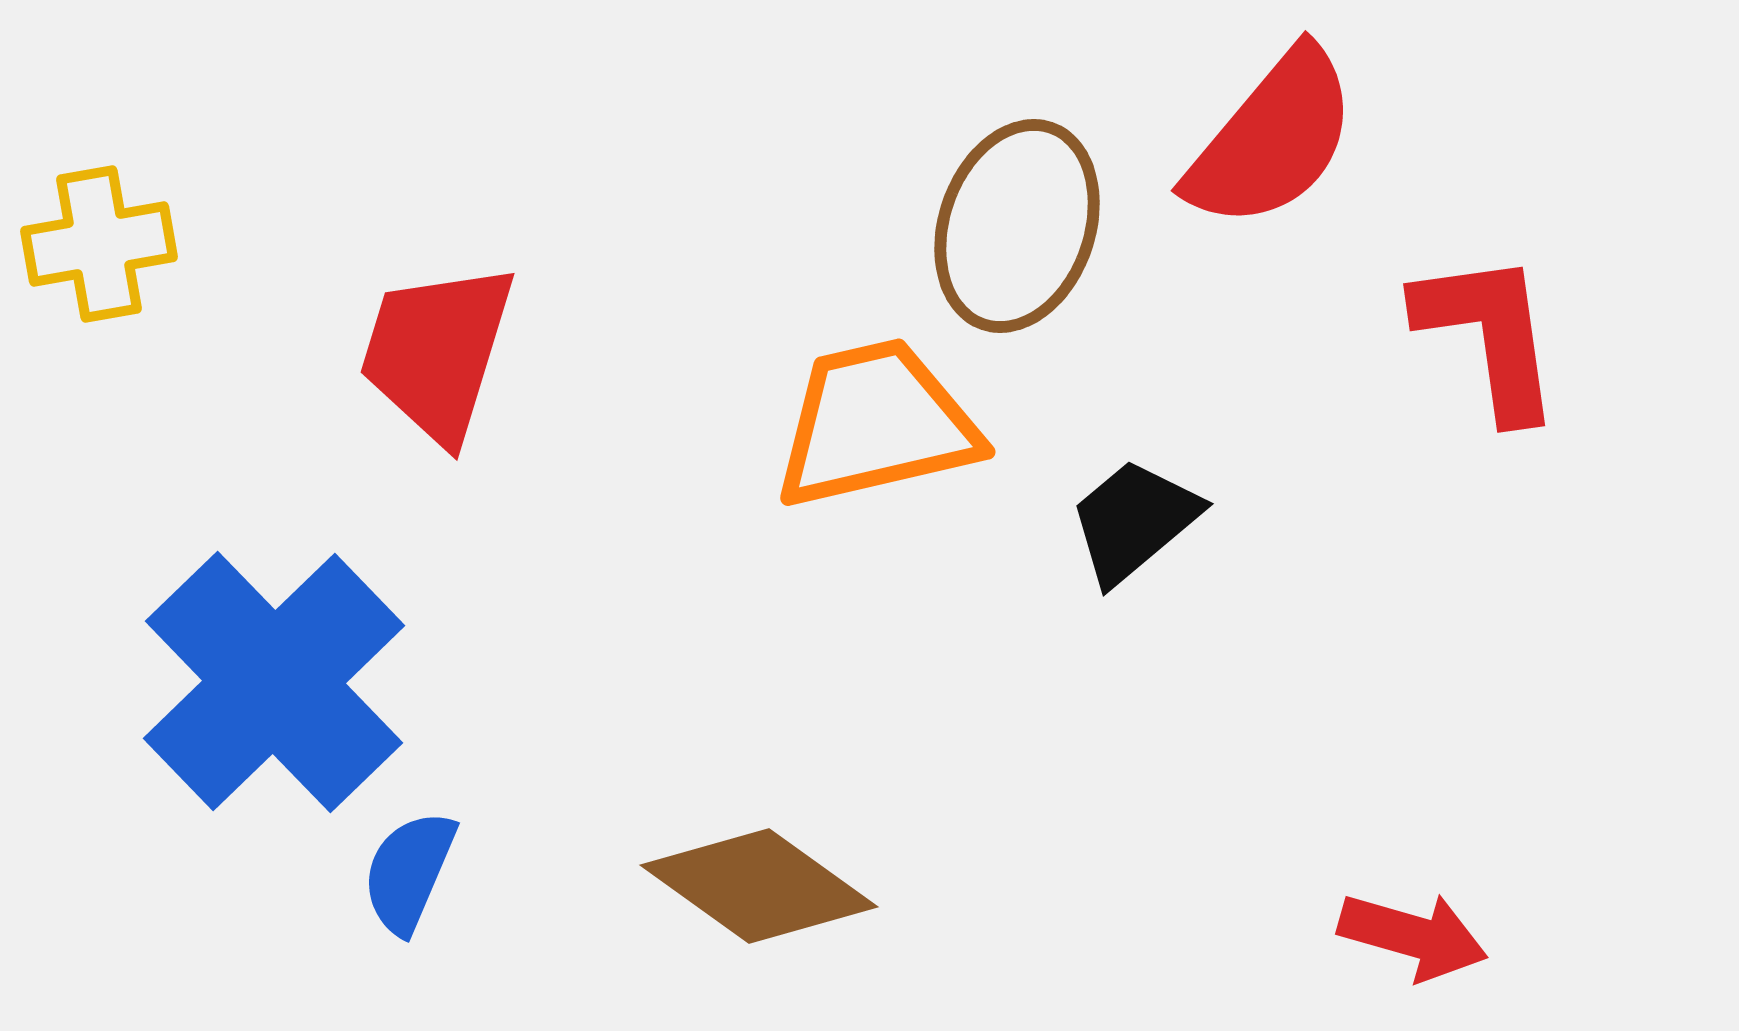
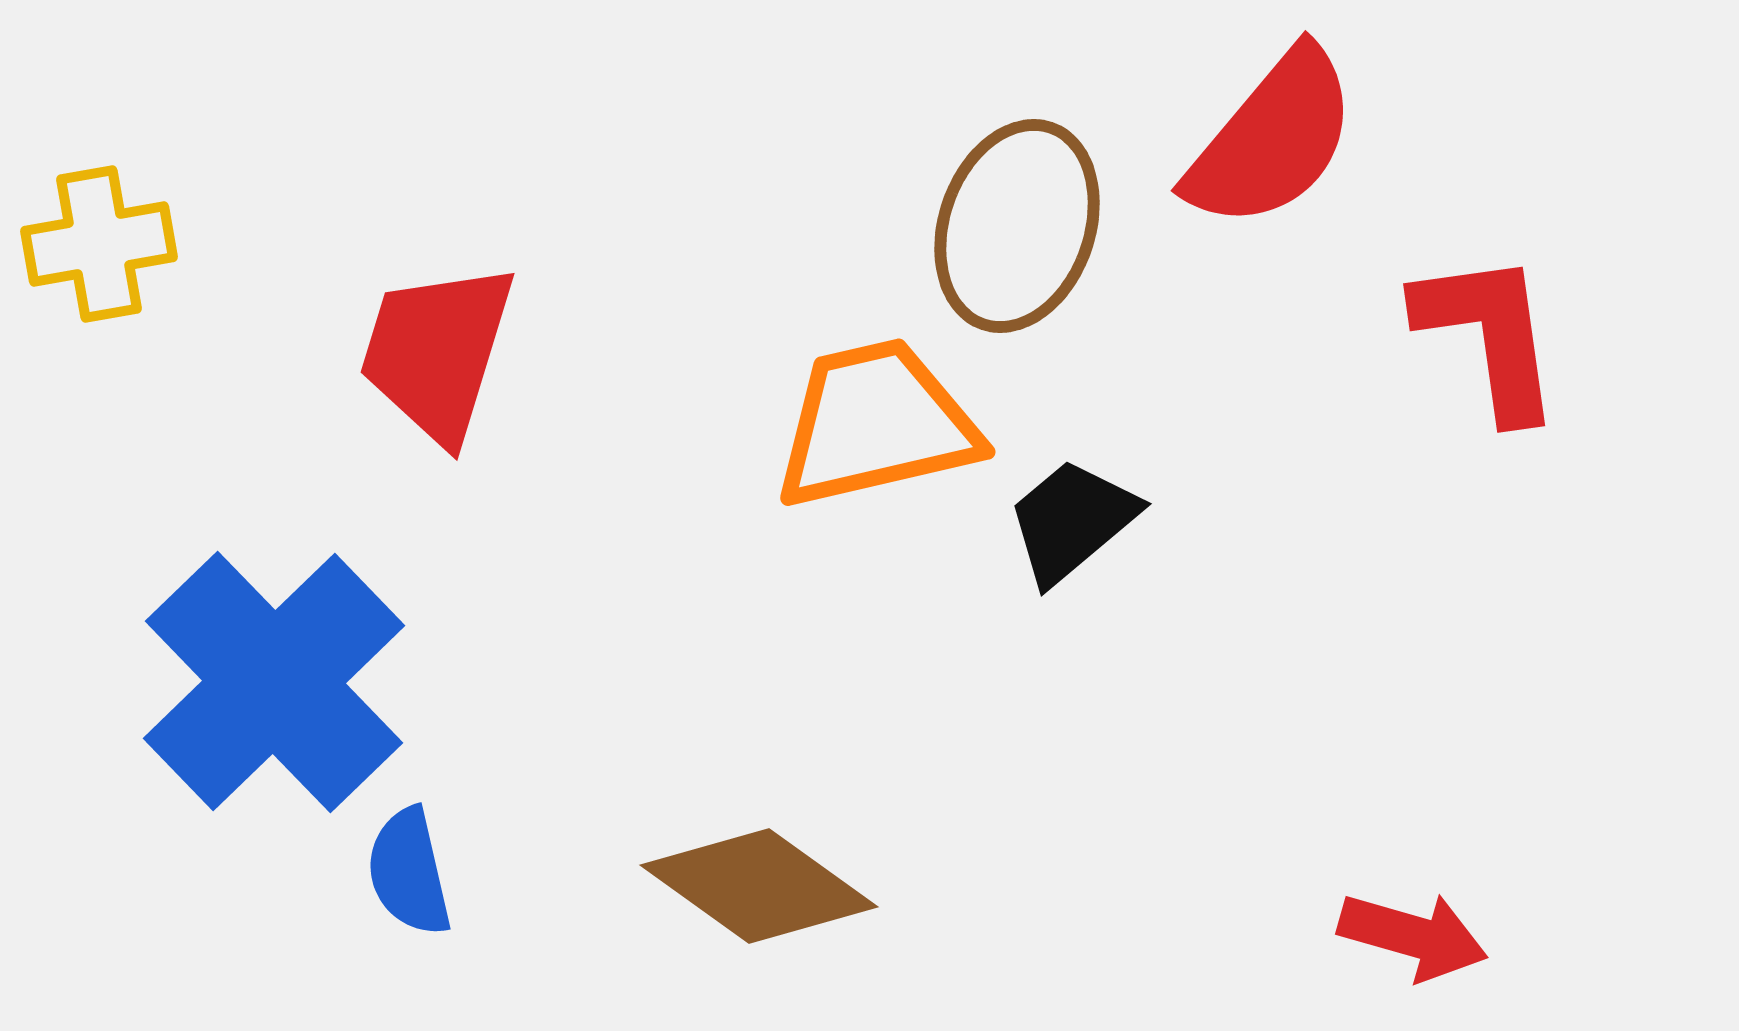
black trapezoid: moved 62 px left
blue semicircle: rotated 36 degrees counterclockwise
